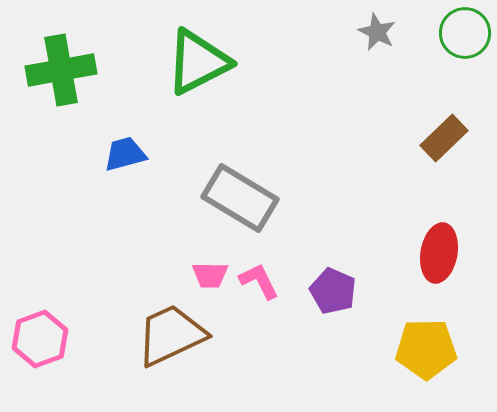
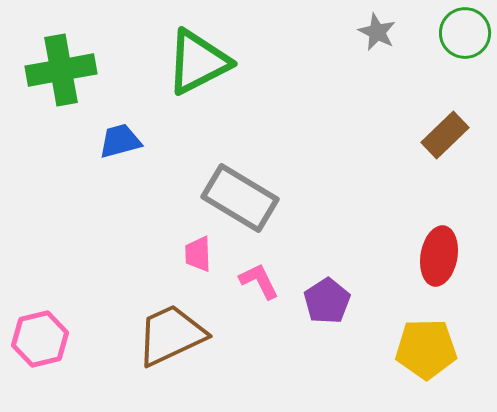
brown rectangle: moved 1 px right, 3 px up
blue trapezoid: moved 5 px left, 13 px up
red ellipse: moved 3 px down
pink trapezoid: moved 12 px left, 21 px up; rotated 87 degrees clockwise
purple pentagon: moved 6 px left, 10 px down; rotated 15 degrees clockwise
pink hexagon: rotated 6 degrees clockwise
